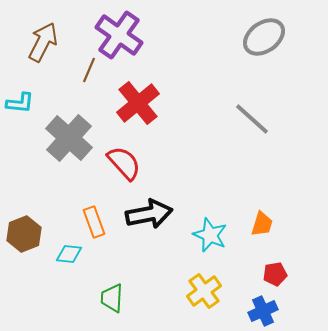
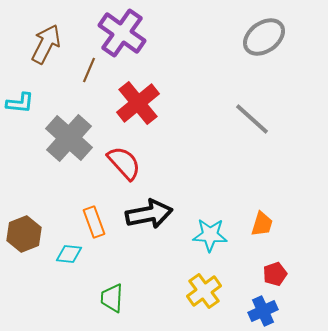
purple cross: moved 3 px right, 2 px up
brown arrow: moved 3 px right, 2 px down
cyan star: rotated 20 degrees counterclockwise
red pentagon: rotated 10 degrees counterclockwise
